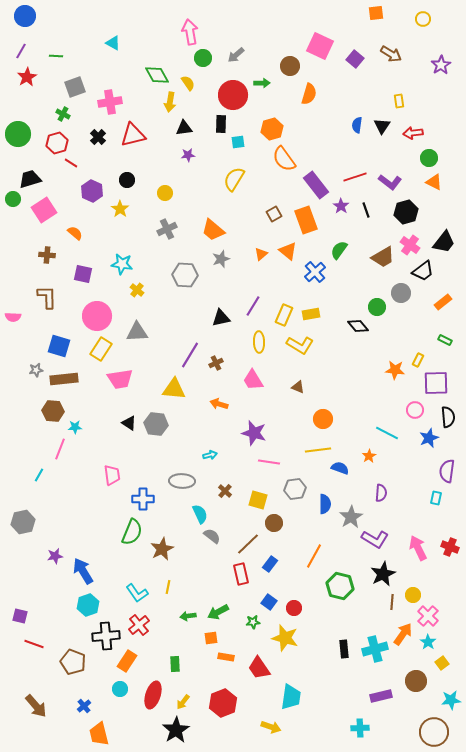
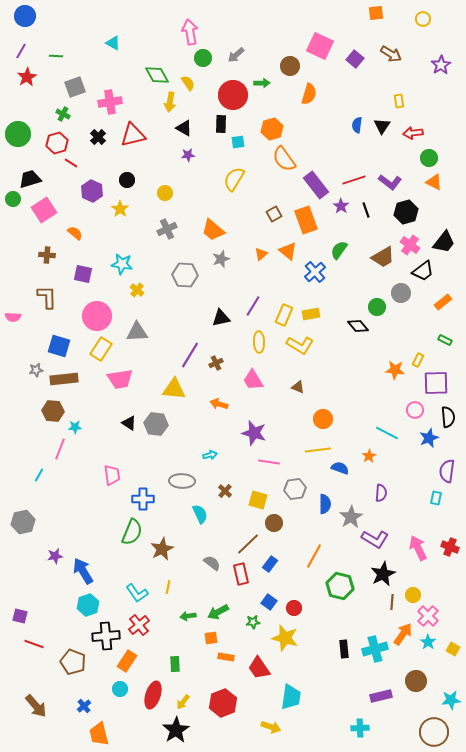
black triangle at (184, 128): rotated 36 degrees clockwise
red line at (355, 177): moved 1 px left, 3 px down
gray semicircle at (212, 536): moved 27 px down
yellow square at (442, 663): moved 11 px right, 14 px up; rotated 24 degrees counterclockwise
